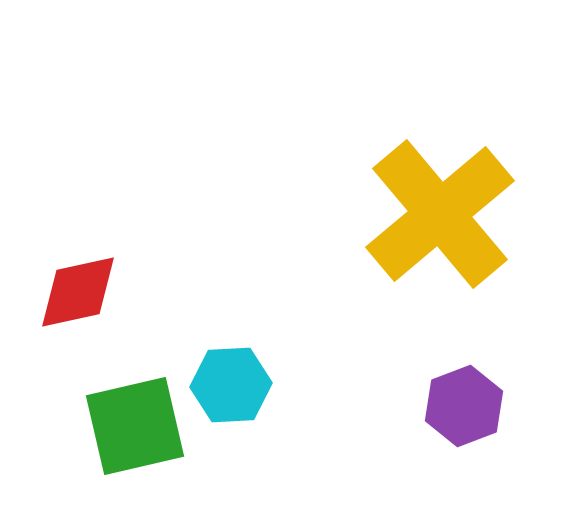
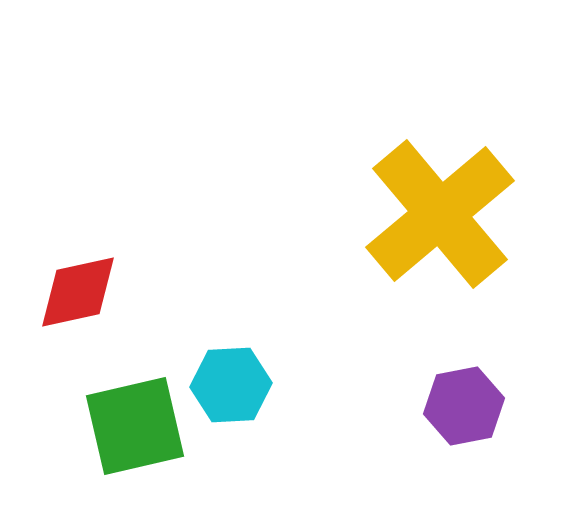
purple hexagon: rotated 10 degrees clockwise
